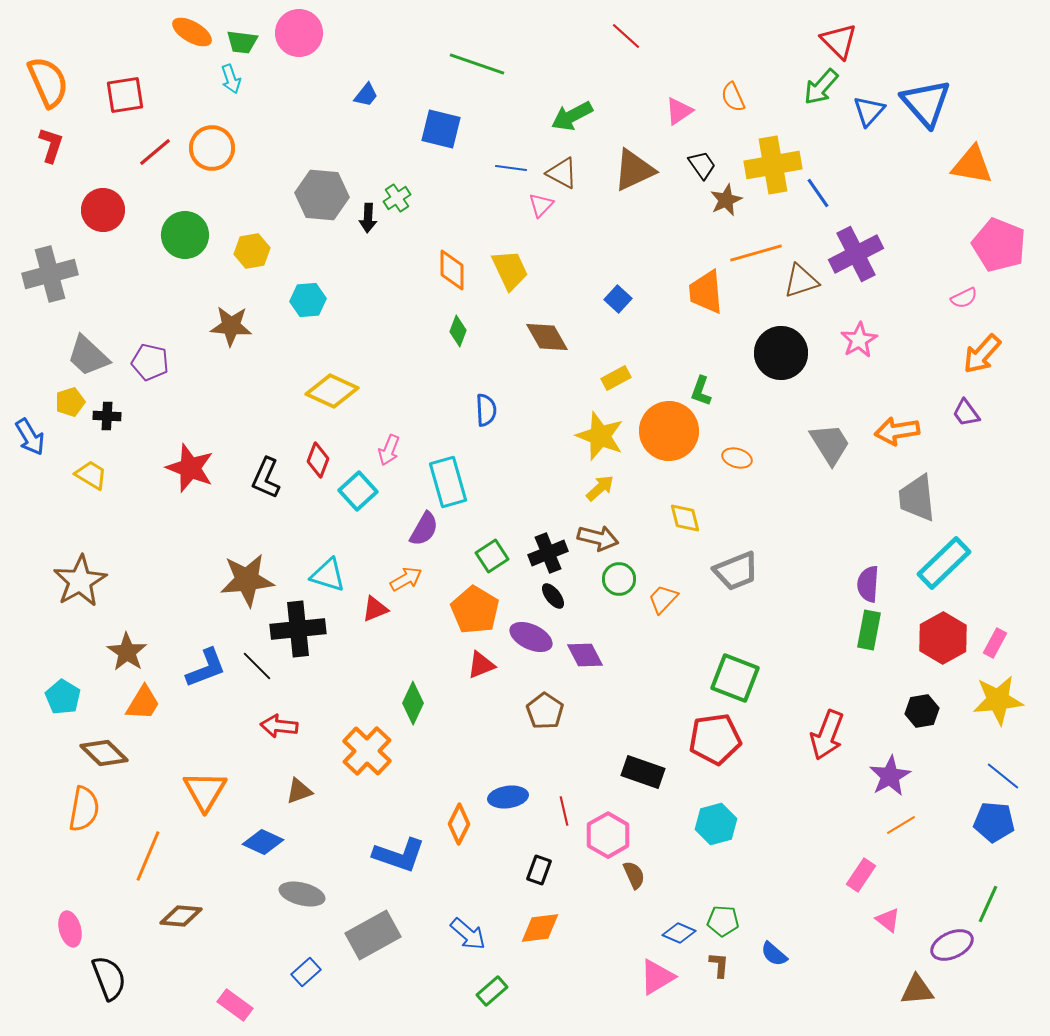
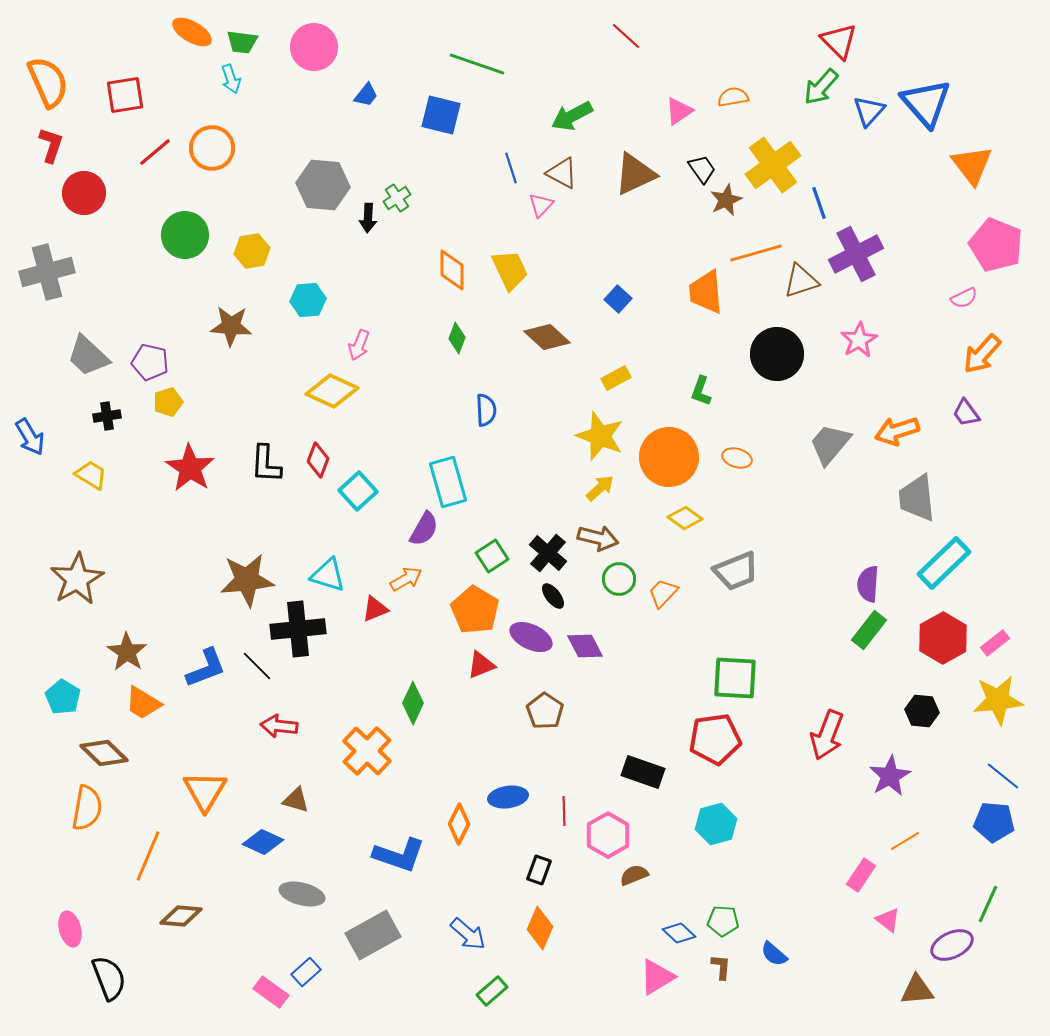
pink circle at (299, 33): moved 15 px right, 14 px down
orange semicircle at (733, 97): rotated 104 degrees clockwise
blue square at (441, 129): moved 14 px up
black trapezoid at (702, 165): moved 4 px down
yellow cross at (773, 165): rotated 26 degrees counterclockwise
orange triangle at (972, 165): rotated 42 degrees clockwise
blue line at (511, 168): rotated 64 degrees clockwise
brown triangle at (634, 170): moved 1 px right, 4 px down
blue line at (818, 193): moved 1 px right, 10 px down; rotated 16 degrees clockwise
gray hexagon at (322, 195): moved 1 px right, 10 px up
red circle at (103, 210): moved 19 px left, 17 px up
pink pentagon at (999, 245): moved 3 px left
gray cross at (50, 274): moved 3 px left, 2 px up
green diamond at (458, 331): moved 1 px left, 7 px down
brown diamond at (547, 337): rotated 18 degrees counterclockwise
black circle at (781, 353): moved 4 px left, 1 px down
yellow pentagon at (70, 402): moved 98 px right
black cross at (107, 416): rotated 12 degrees counterclockwise
orange circle at (669, 431): moved 26 px down
orange arrow at (897, 431): rotated 9 degrees counterclockwise
gray trapezoid at (830, 444): rotated 108 degrees counterclockwise
pink arrow at (389, 450): moved 30 px left, 105 px up
red star at (190, 468): rotated 12 degrees clockwise
black L-shape at (266, 478): moved 14 px up; rotated 21 degrees counterclockwise
yellow diamond at (685, 518): rotated 40 degrees counterclockwise
black cross at (548, 553): rotated 27 degrees counterclockwise
brown star at (80, 581): moved 3 px left, 2 px up
orange trapezoid at (663, 599): moved 6 px up
green rectangle at (869, 630): rotated 27 degrees clockwise
pink rectangle at (995, 643): rotated 24 degrees clockwise
purple diamond at (585, 655): moved 9 px up
green square at (735, 678): rotated 18 degrees counterclockwise
orange trapezoid at (143, 703): rotated 90 degrees clockwise
black hexagon at (922, 711): rotated 16 degrees clockwise
brown triangle at (299, 791): moved 3 px left, 9 px down; rotated 36 degrees clockwise
orange semicircle at (84, 809): moved 3 px right, 1 px up
red line at (564, 811): rotated 12 degrees clockwise
orange line at (901, 825): moved 4 px right, 16 px down
brown semicircle at (634, 875): rotated 88 degrees counterclockwise
orange diamond at (540, 928): rotated 60 degrees counterclockwise
blue diamond at (679, 933): rotated 20 degrees clockwise
brown L-shape at (719, 965): moved 2 px right, 2 px down
pink rectangle at (235, 1005): moved 36 px right, 13 px up
